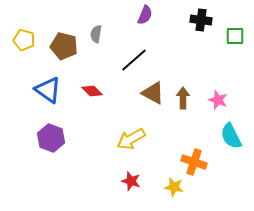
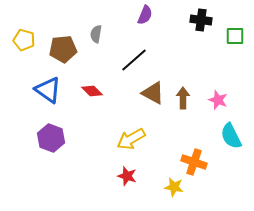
brown pentagon: moved 1 px left, 3 px down; rotated 20 degrees counterclockwise
red star: moved 4 px left, 5 px up
